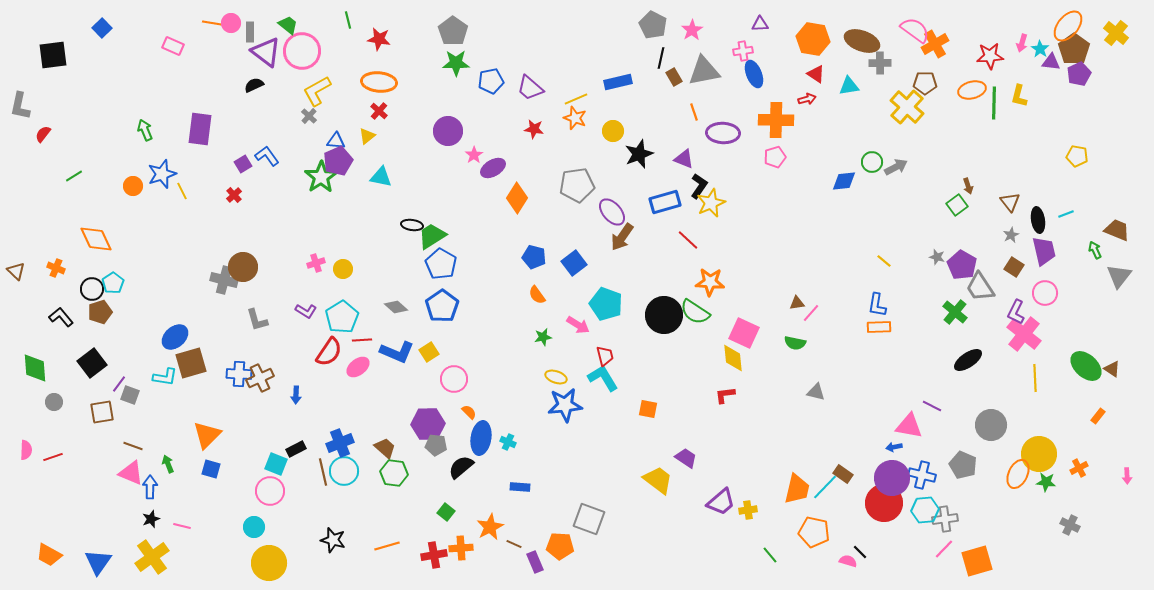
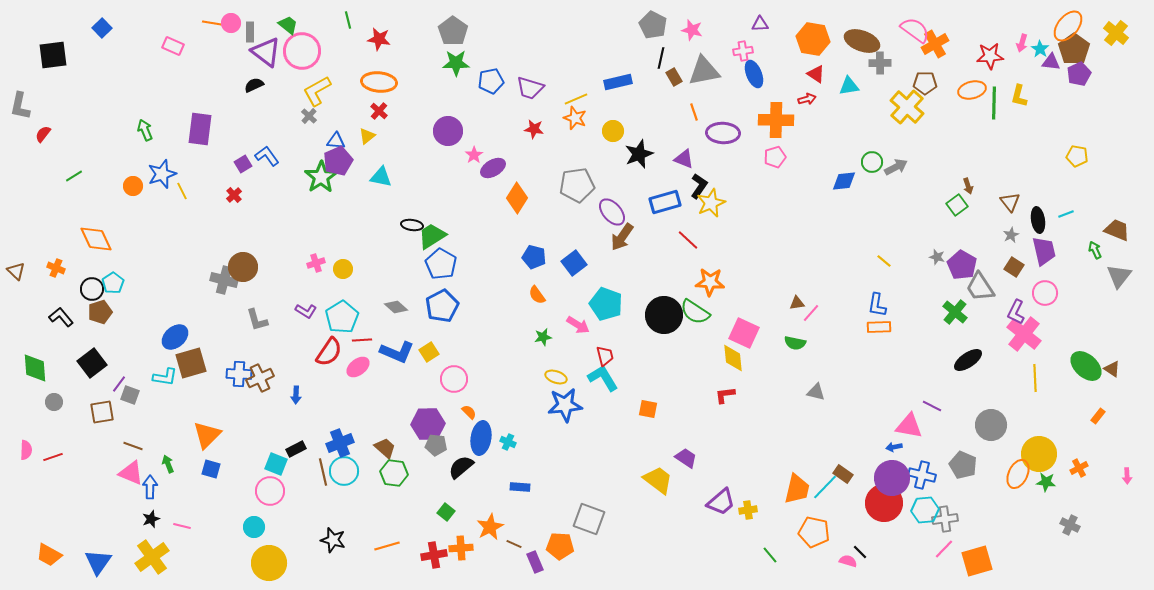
pink star at (692, 30): rotated 25 degrees counterclockwise
purple trapezoid at (530, 88): rotated 24 degrees counterclockwise
blue pentagon at (442, 306): rotated 8 degrees clockwise
